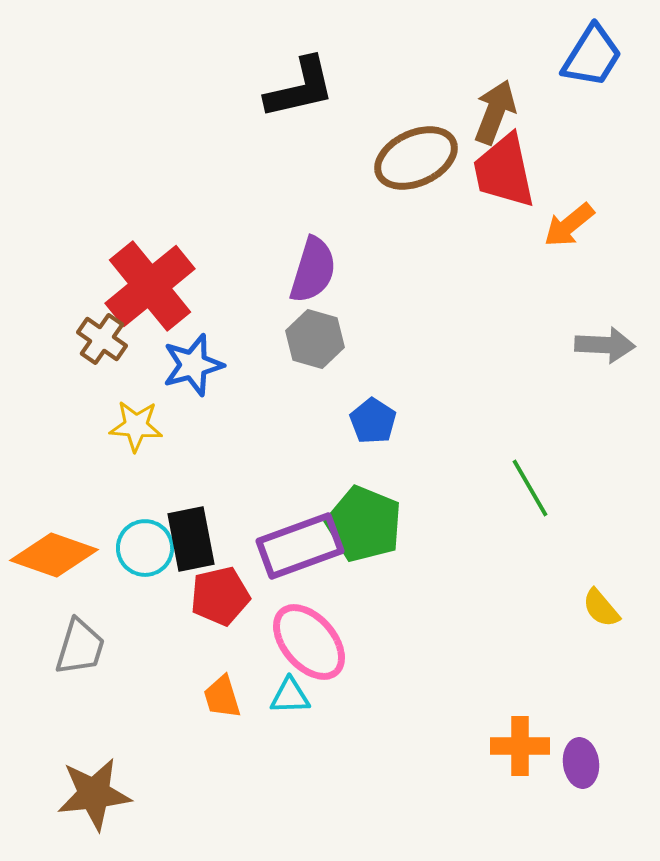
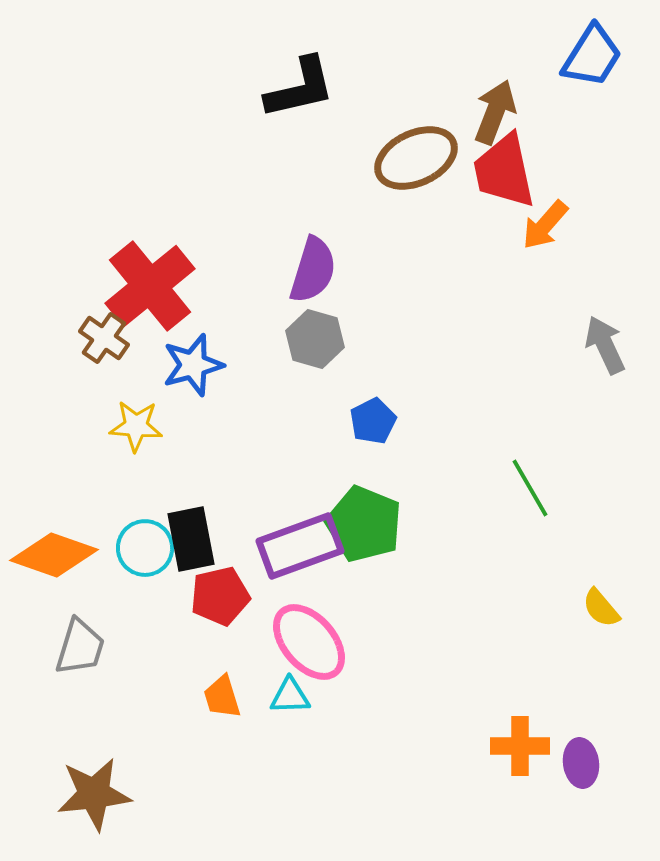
orange arrow: moved 24 px left; rotated 10 degrees counterclockwise
brown cross: moved 2 px right, 1 px up
gray arrow: rotated 118 degrees counterclockwise
blue pentagon: rotated 12 degrees clockwise
